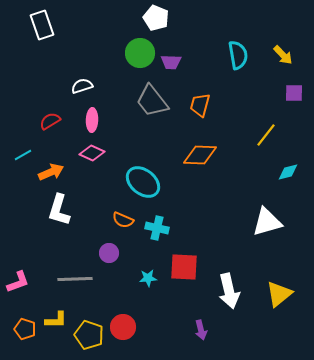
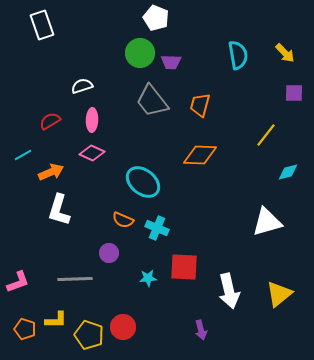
yellow arrow: moved 2 px right, 2 px up
cyan cross: rotated 10 degrees clockwise
